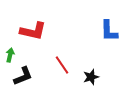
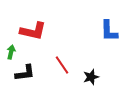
green arrow: moved 1 px right, 3 px up
black L-shape: moved 2 px right, 3 px up; rotated 15 degrees clockwise
